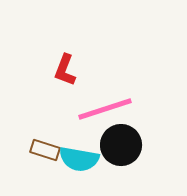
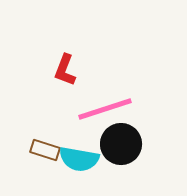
black circle: moved 1 px up
